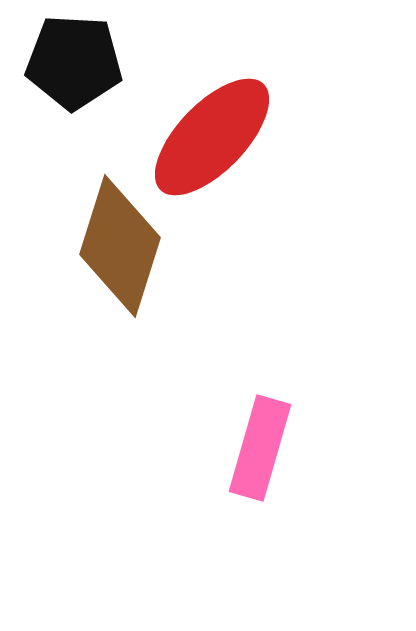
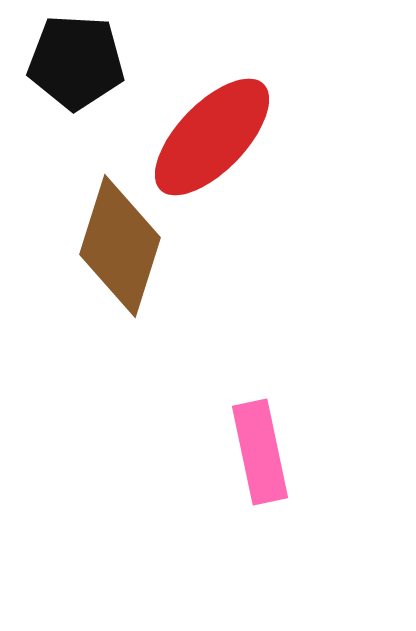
black pentagon: moved 2 px right
pink rectangle: moved 4 px down; rotated 28 degrees counterclockwise
